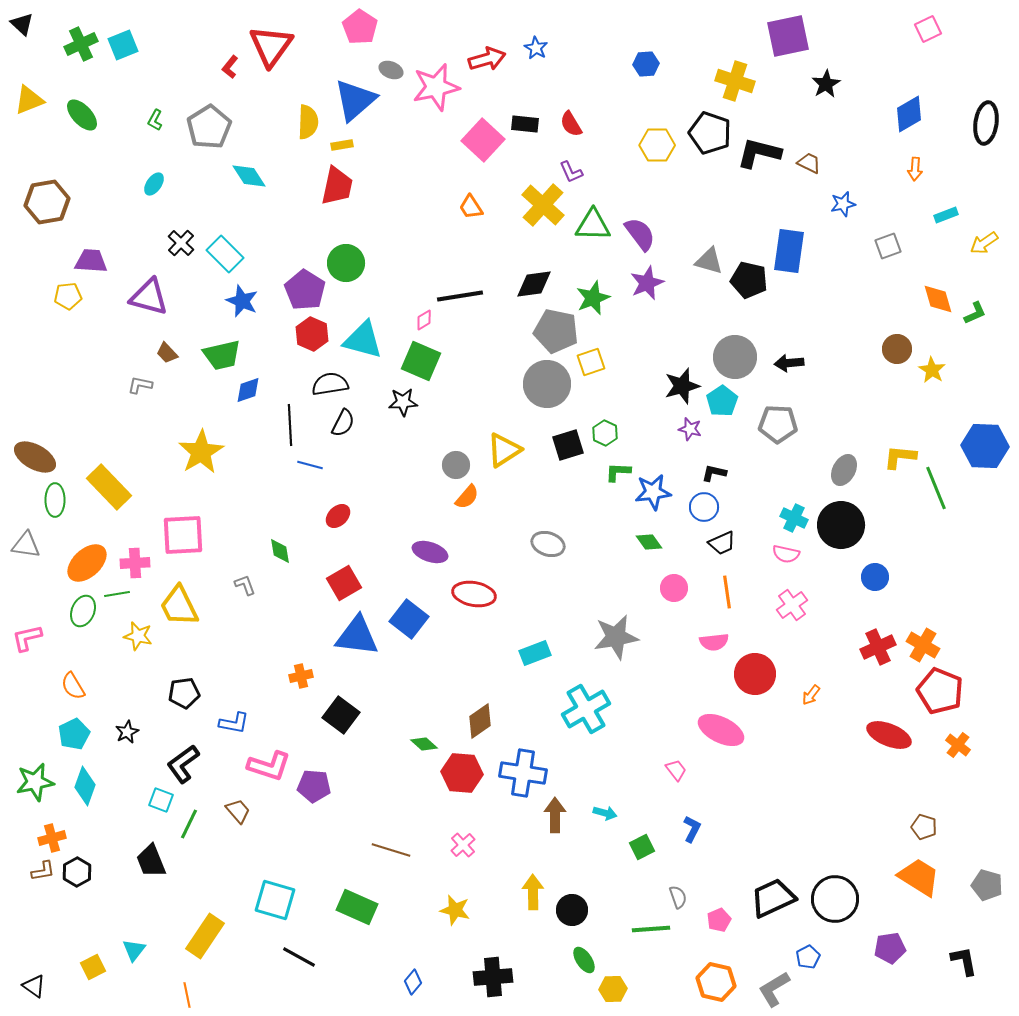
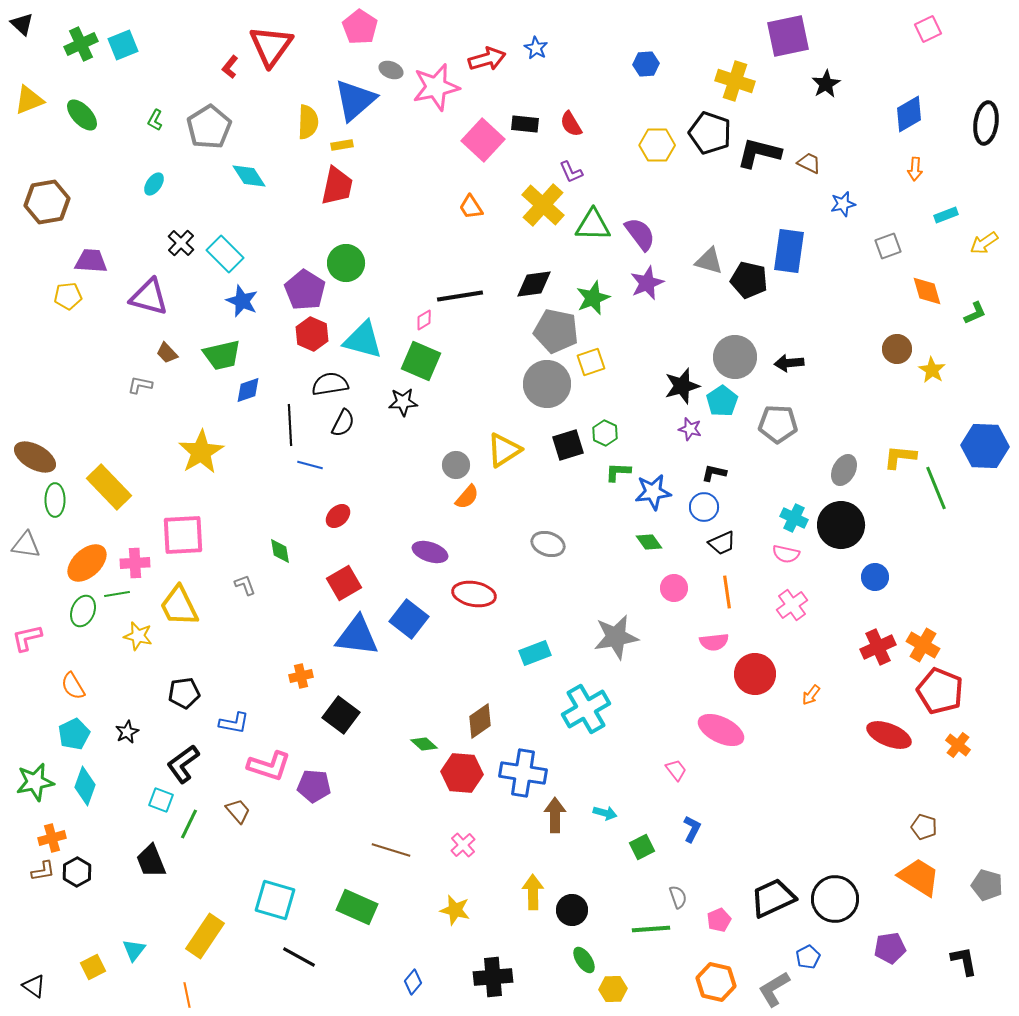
orange diamond at (938, 299): moved 11 px left, 8 px up
